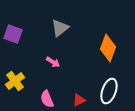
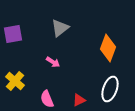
purple square: rotated 30 degrees counterclockwise
yellow cross: rotated 12 degrees counterclockwise
white ellipse: moved 1 px right, 2 px up
